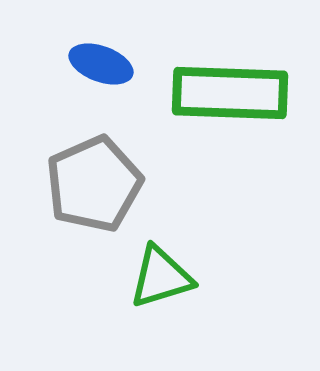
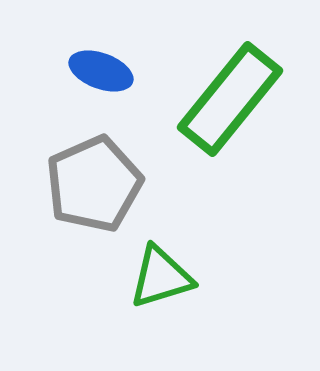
blue ellipse: moved 7 px down
green rectangle: moved 6 px down; rotated 53 degrees counterclockwise
